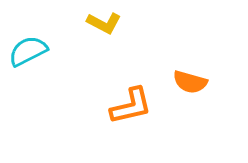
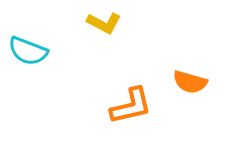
cyan semicircle: rotated 132 degrees counterclockwise
